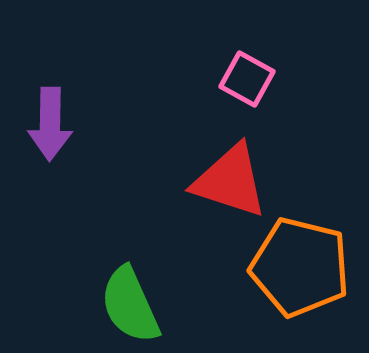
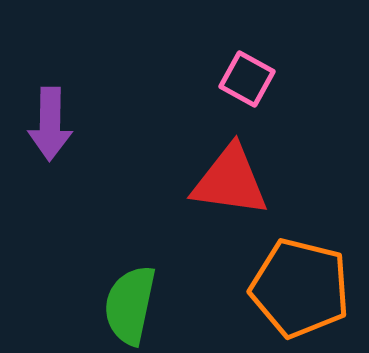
red triangle: rotated 10 degrees counterclockwise
orange pentagon: moved 21 px down
green semicircle: rotated 36 degrees clockwise
